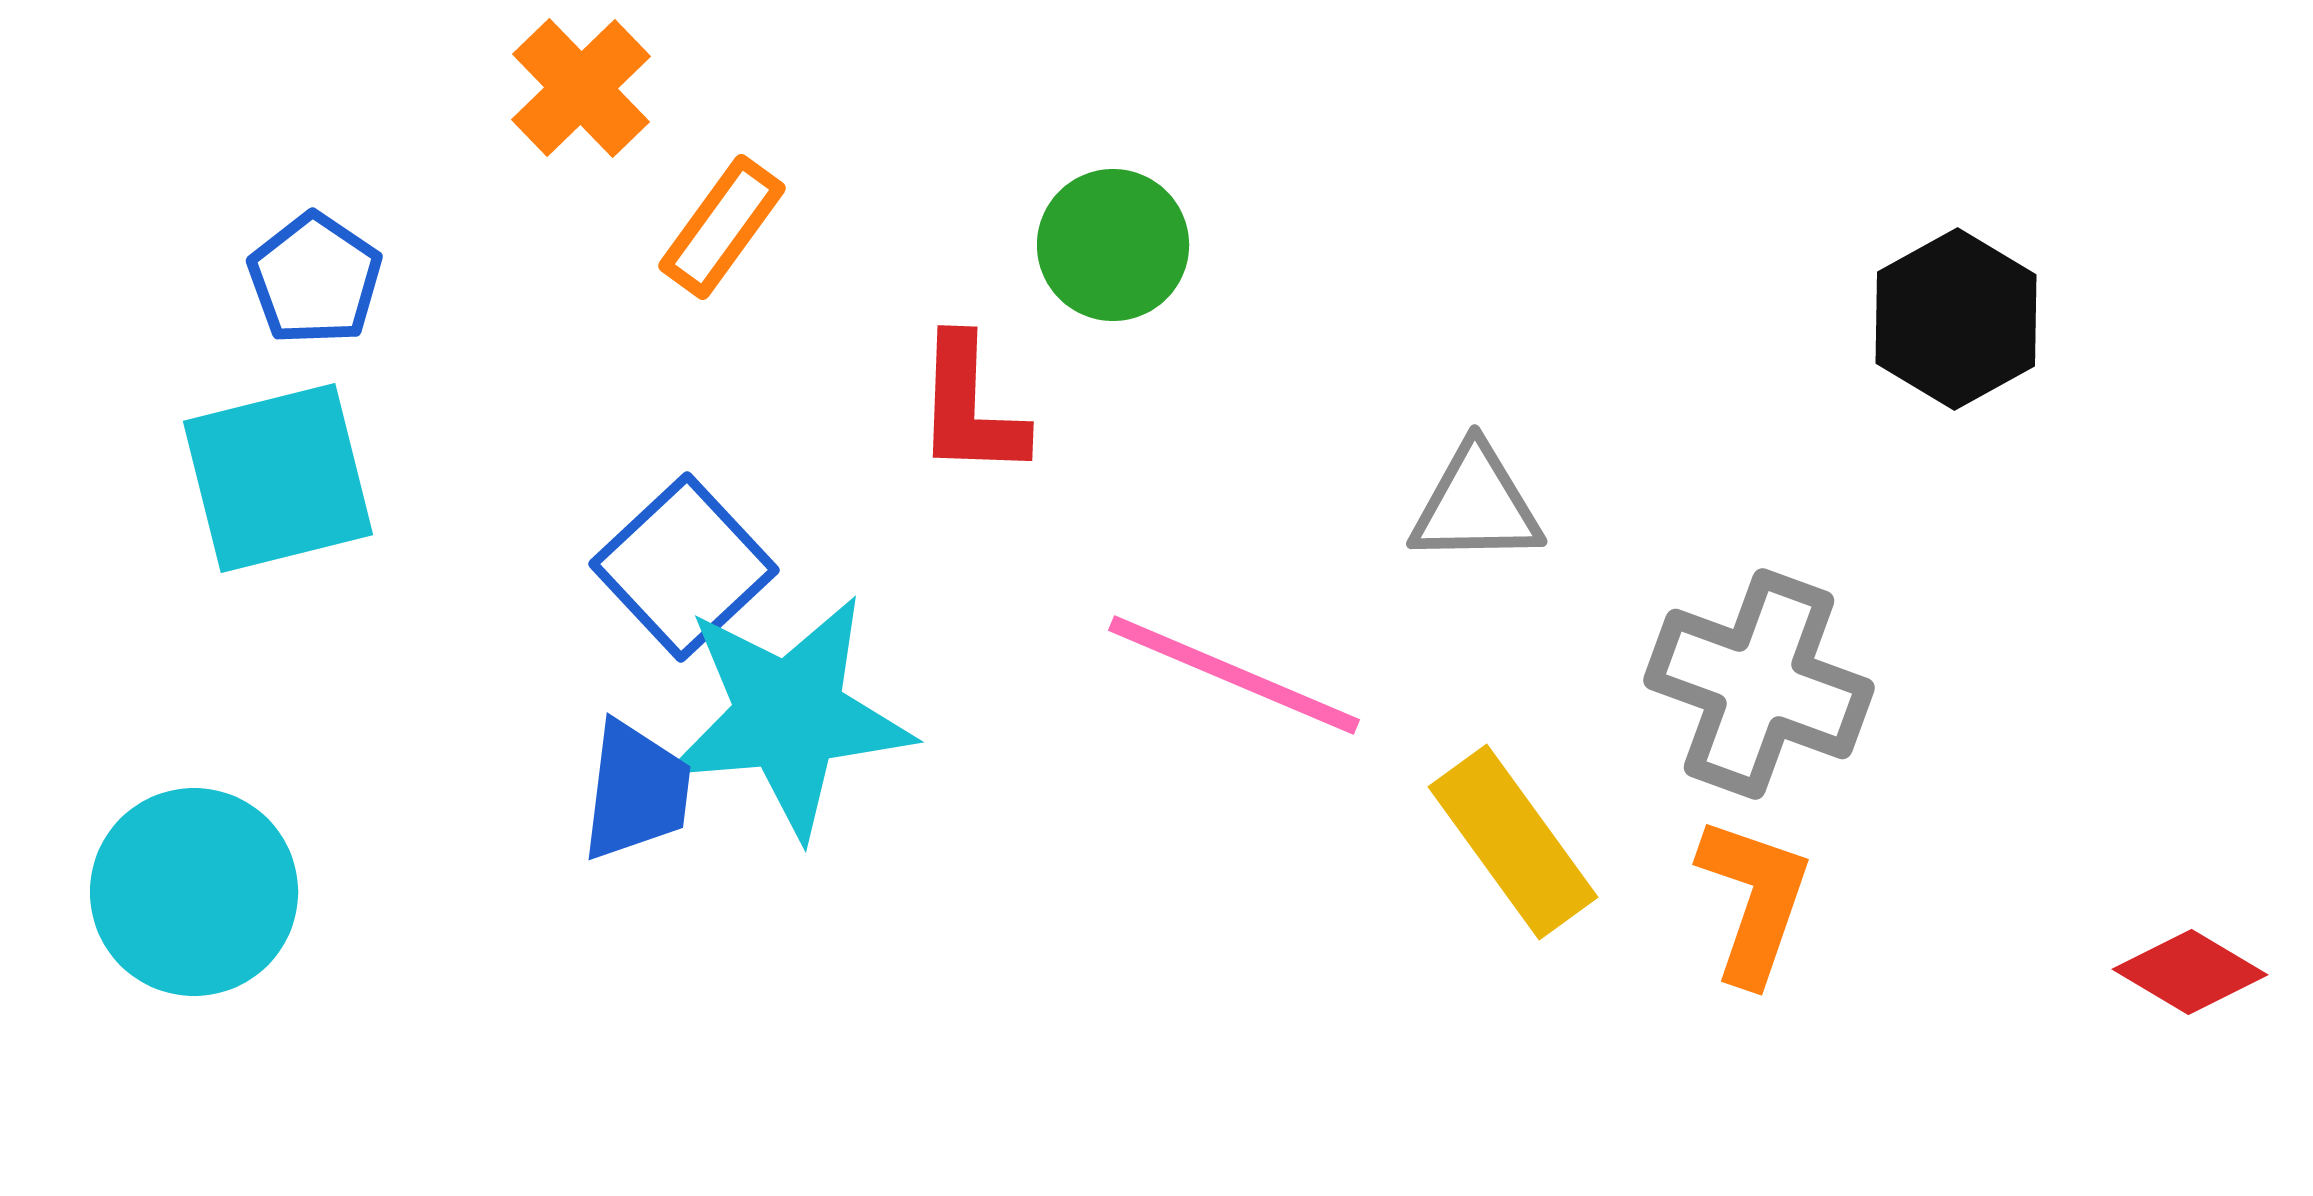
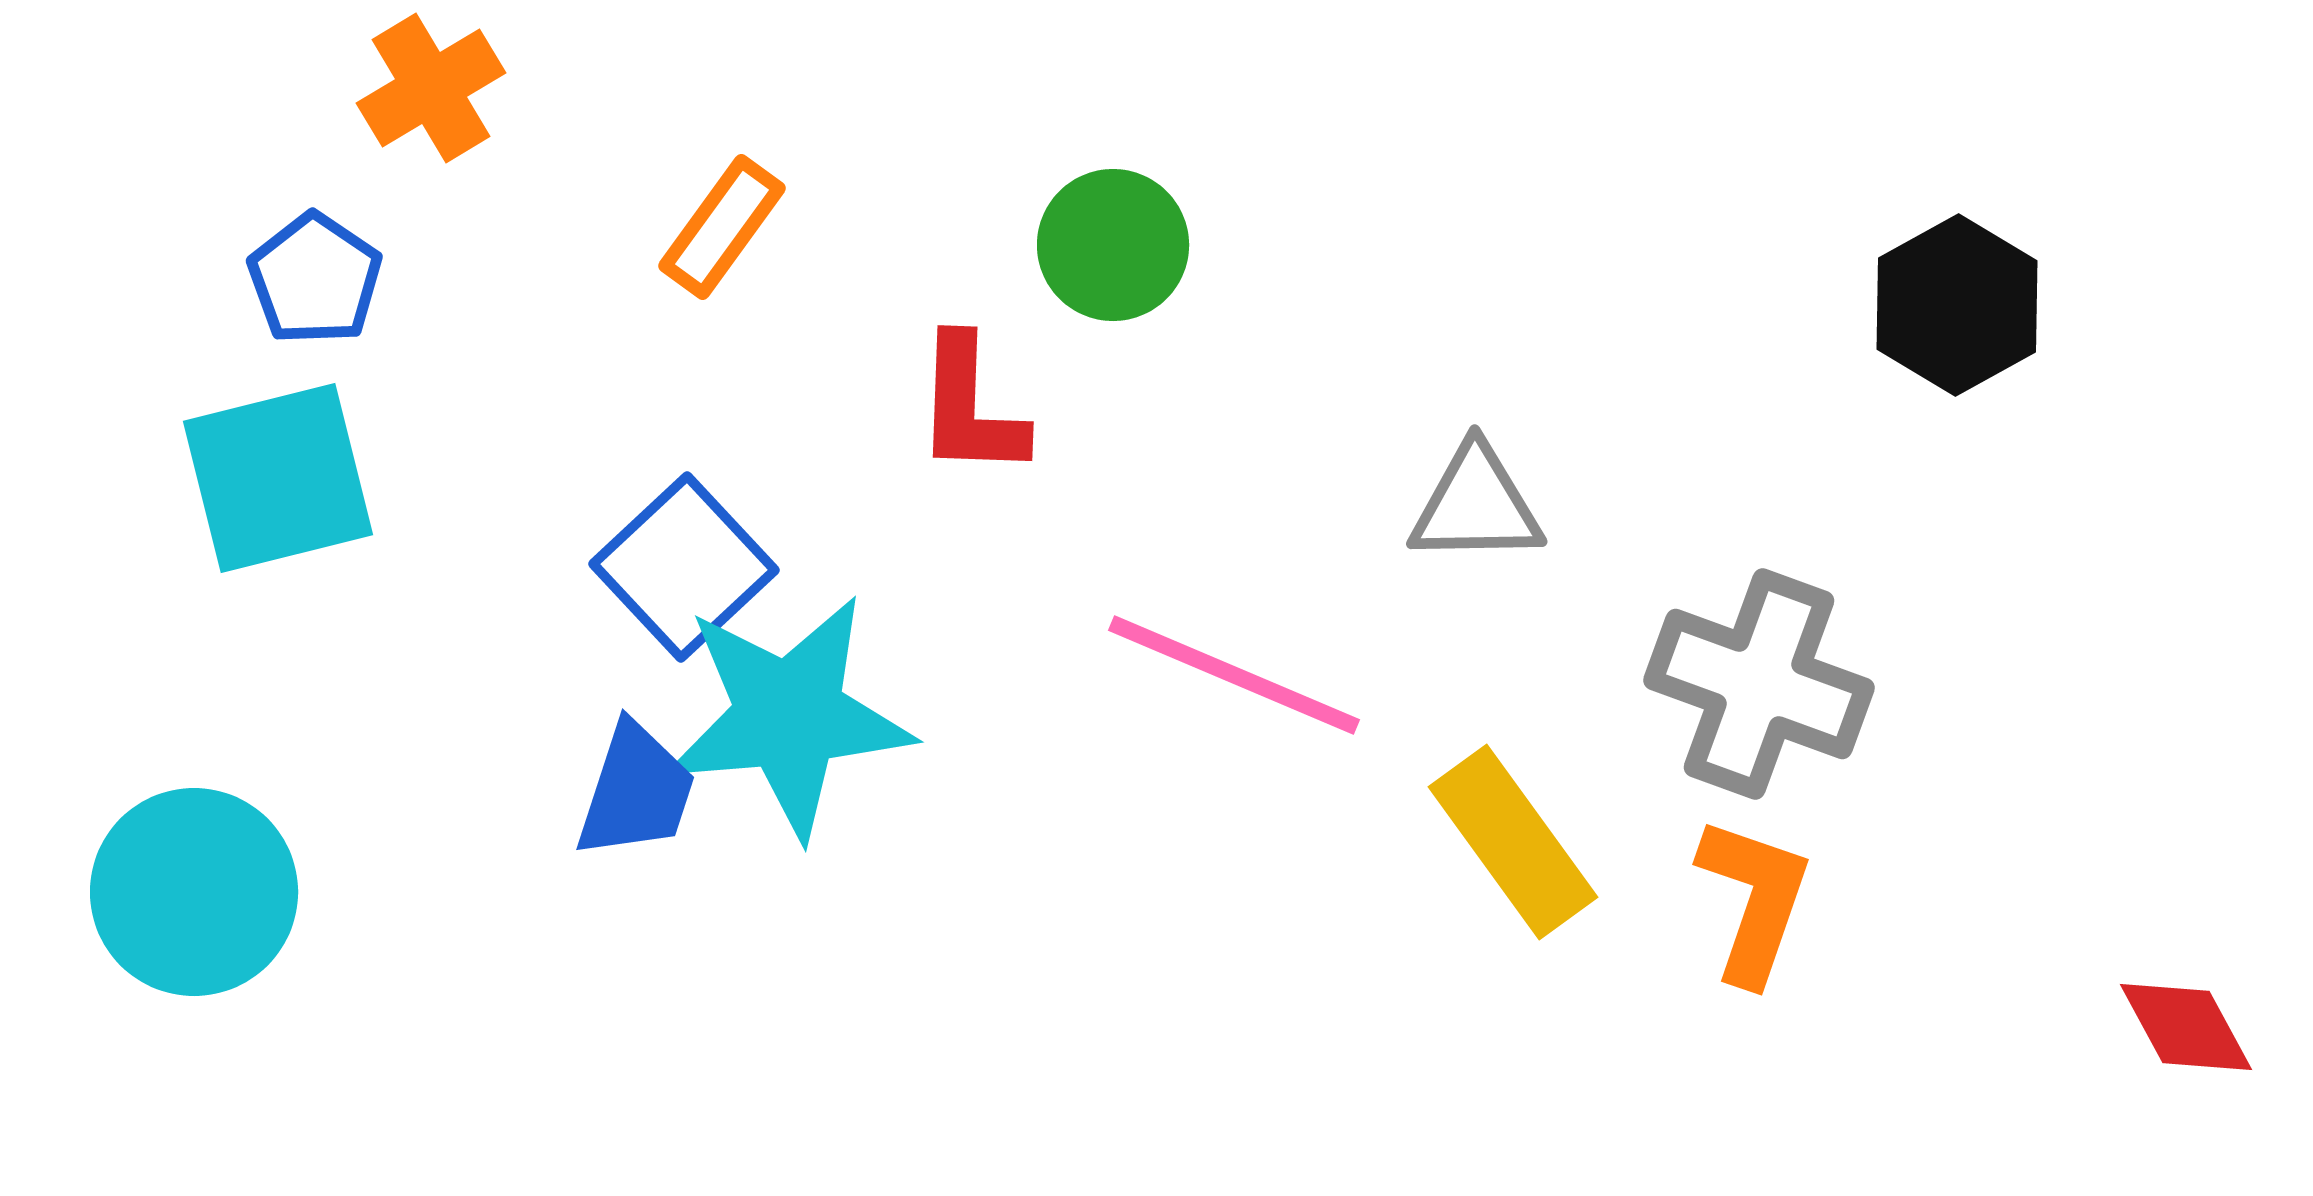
orange cross: moved 150 px left; rotated 13 degrees clockwise
black hexagon: moved 1 px right, 14 px up
blue trapezoid: rotated 11 degrees clockwise
red diamond: moved 4 px left, 55 px down; rotated 31 degrees clockwise
